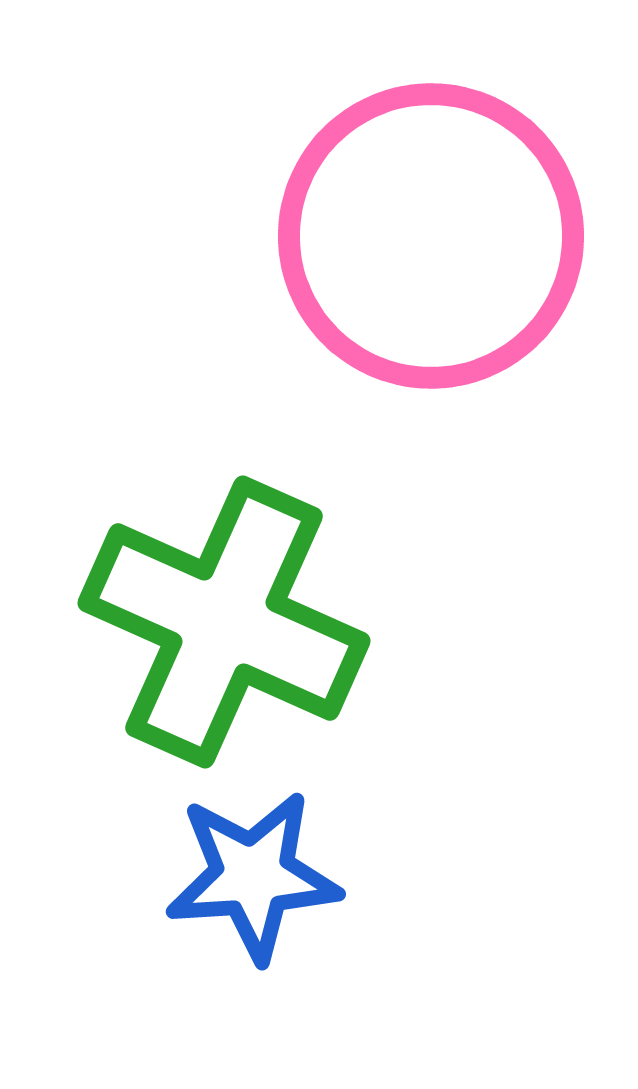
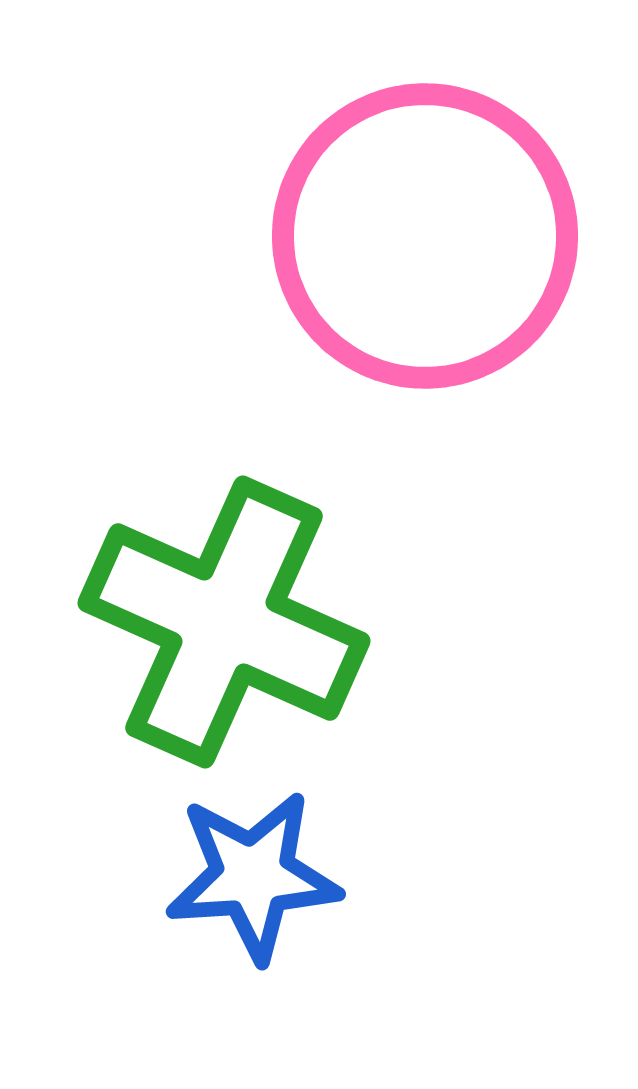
pink circle: moved 6 px left
